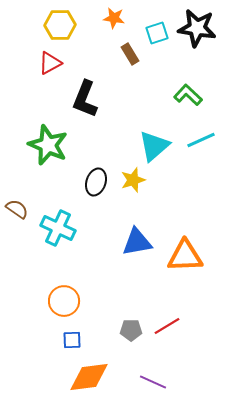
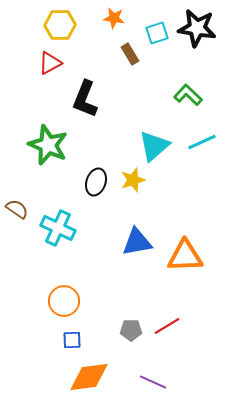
cyan line: moved 1 px right, 2 px down
